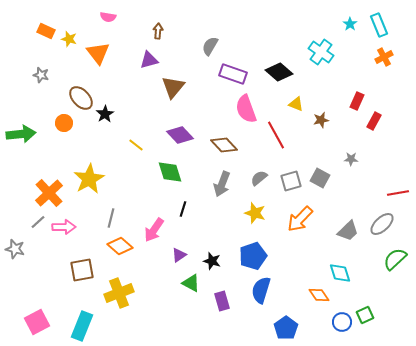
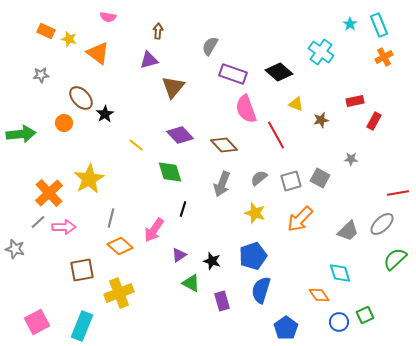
orange triangle at (98, 53): rotated 15 degrees counterclockwise
gray star at (41, 75): rotated 21 degrees counterclockwise
red rectangle at (357, 101): moved 2 px left; rotated 54 degrees clockwise
blue circle at (342, 322): moved 3 px left
